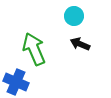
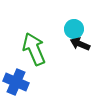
cyan circle: moved 13 px down
